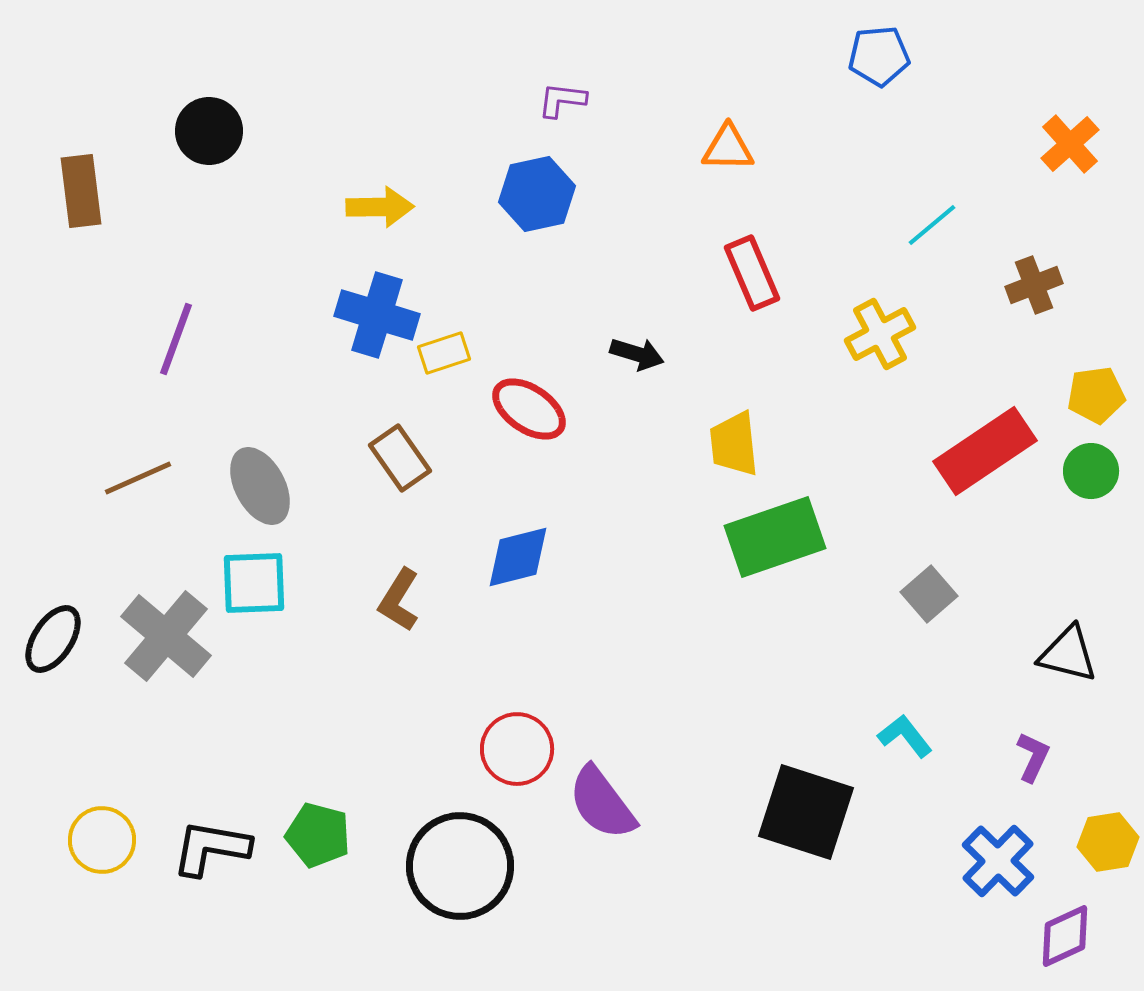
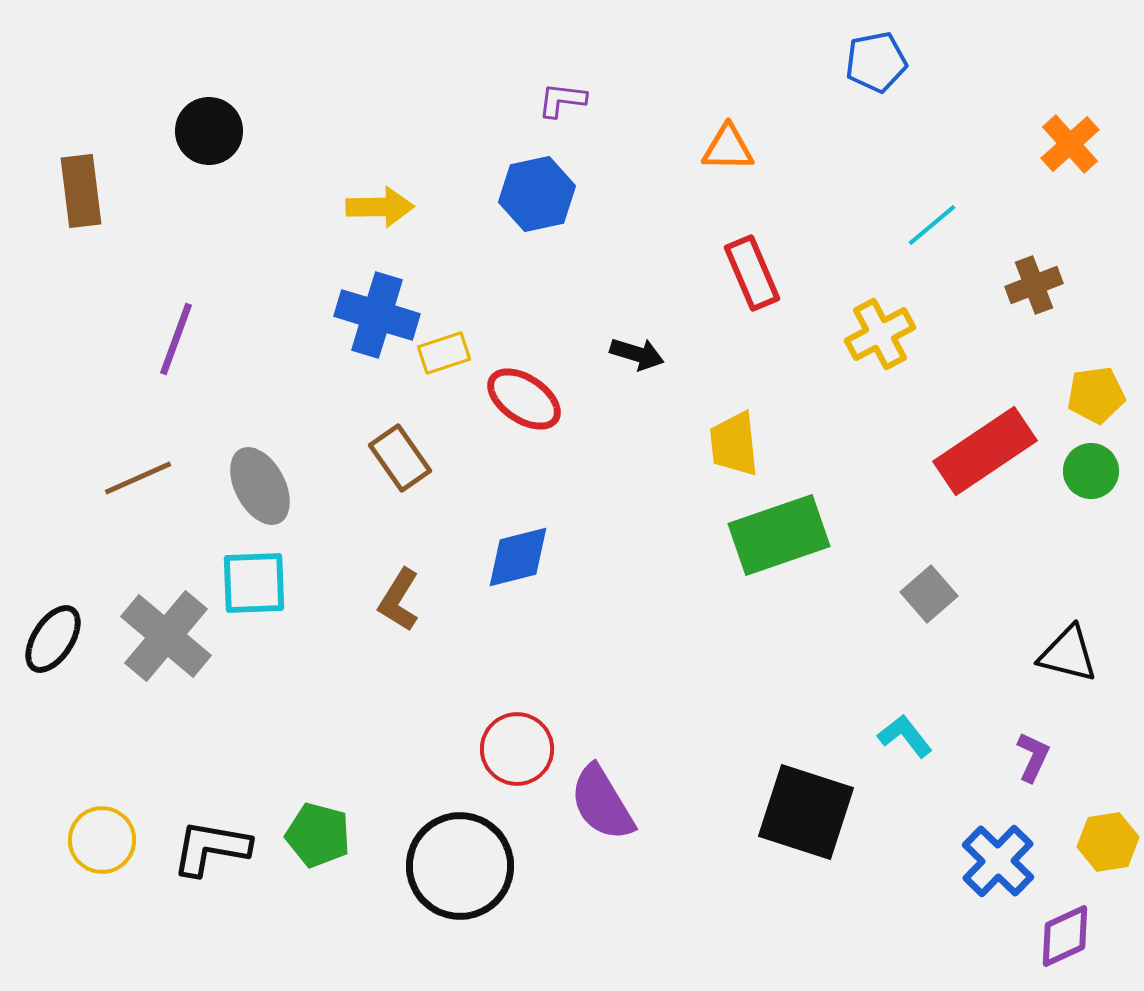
blue pentagon at (879, 56): moved 3 px left, 6 px down; rotated 6 degrees counterclockwise
red ellipse at (529, 409): moved 5 px left, 10 px up
green rectangle at (775, 537): moved 4 px right, 2 px up
purple semicircle at (602, 803): rotated 6 degrees clockwise
